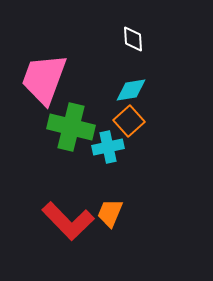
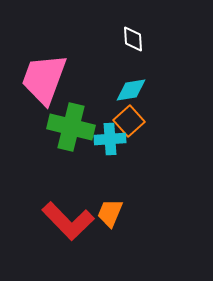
cyan cross: moved 2 px right, 8 px up; rotated 8 degrees clockwise
